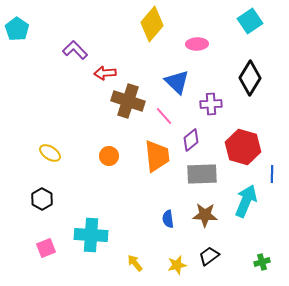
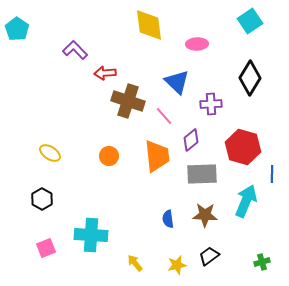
yellow diamond: moved 3 px left, 1 px down; rotated 48 degrees counterclockwise
